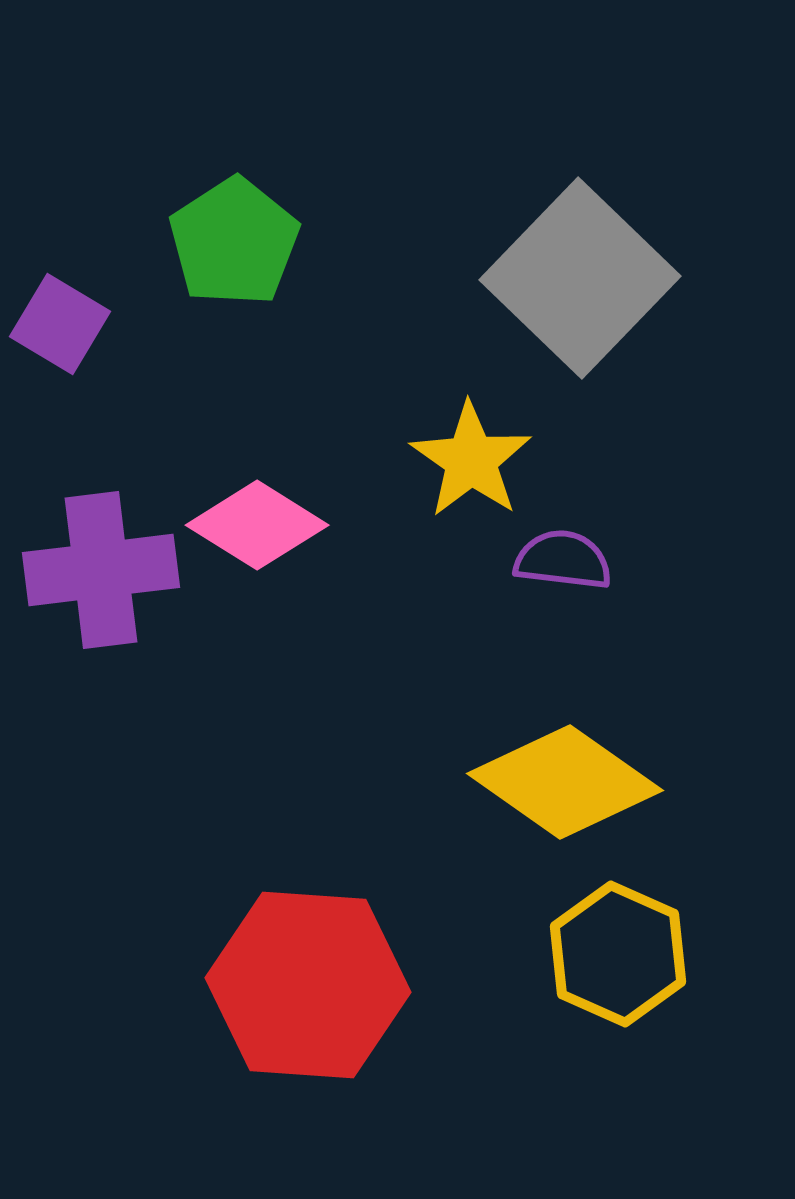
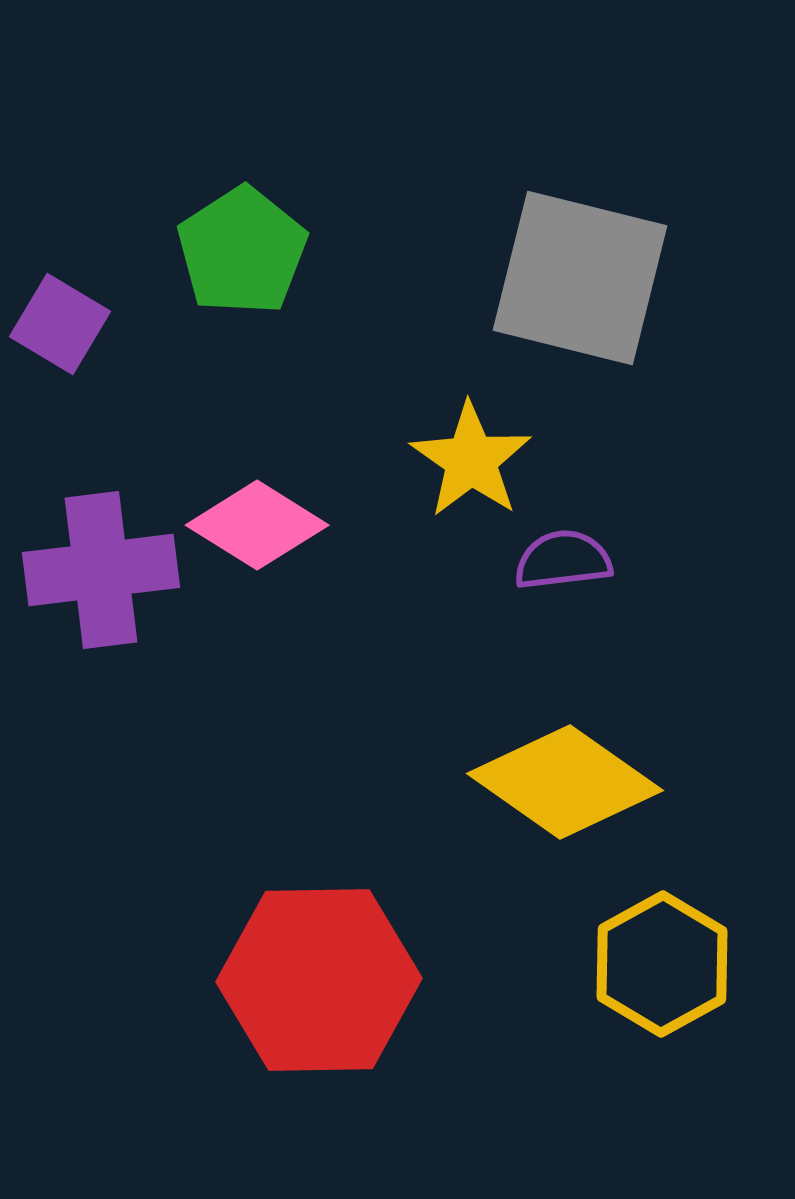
green pentagon: moved 8 px right, 9 px down
gray square: rotated 30 degrees counterclockwise
purple semicircle: rotated 14 degrees counterclockwise
yellow hexagon: moved 44 px right, 10 px down; rotated 7 degrees clockwise
red hexagon: moved 11 px right, 5 px up; rotated 5 degrees counterclockwise
